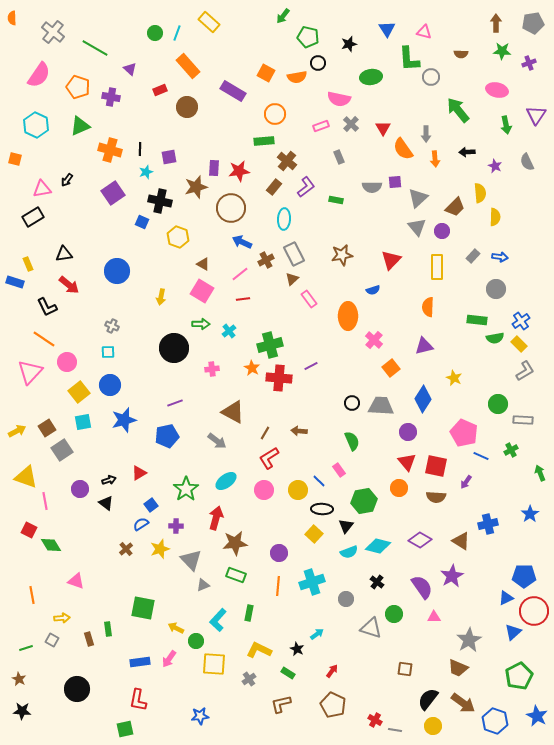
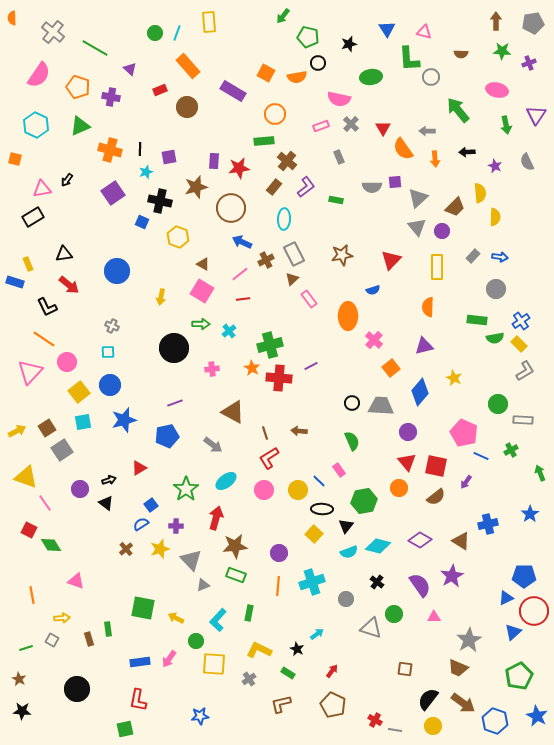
yellow rectangle at (209, 22): rotated 45 degrees clockwise
brown arrow at (496, 23): moved 2 px up
gray arrow at (426, 134): moved 1 px right, 3 px up; rotated 91 degrees clockwise
purple rectangle at (214, 168): moved 7 px up
red star at (239, 171): moved 3 px up
blue diamond at (423, 399): moved 3 px left, 7 px up; rotated 8 degrees clockwise
brown line at (265, 433): rotated 48 degrees counterclockwise
gray arrow at (217, 441): moved 4 px left, 4 px down
red triangle at (139, 473): moved 5 px up
brown semicircle at (436, 497): rotated 42 degrees counterclockwise
pink line at (45, 501): moved 2 px down; rotated 24 degrees counterclockwise
brown star at (235, 543): moved 3 px down
purple semicircle at (422, 587): moved 2 px left, 2 px up
yellow arrow at (176, 628): moved 10 px up
